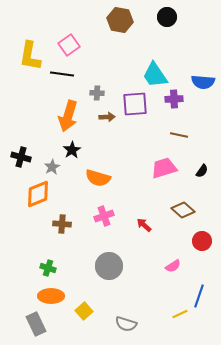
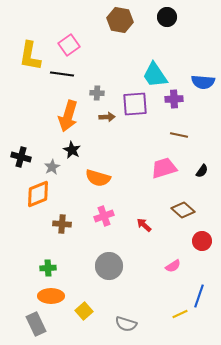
black star: rotated 12 degrees counterclockwise
green cross: rotated 21 degrees counterclockwise
